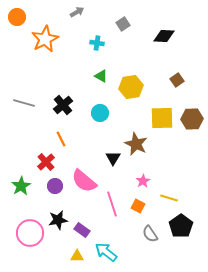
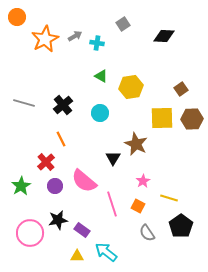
gray arrow: moved 2 px left, 24 px down
brown square: moved 4 px right, 9 px down
gray semicircle: moved 3 px left, 1 px up
